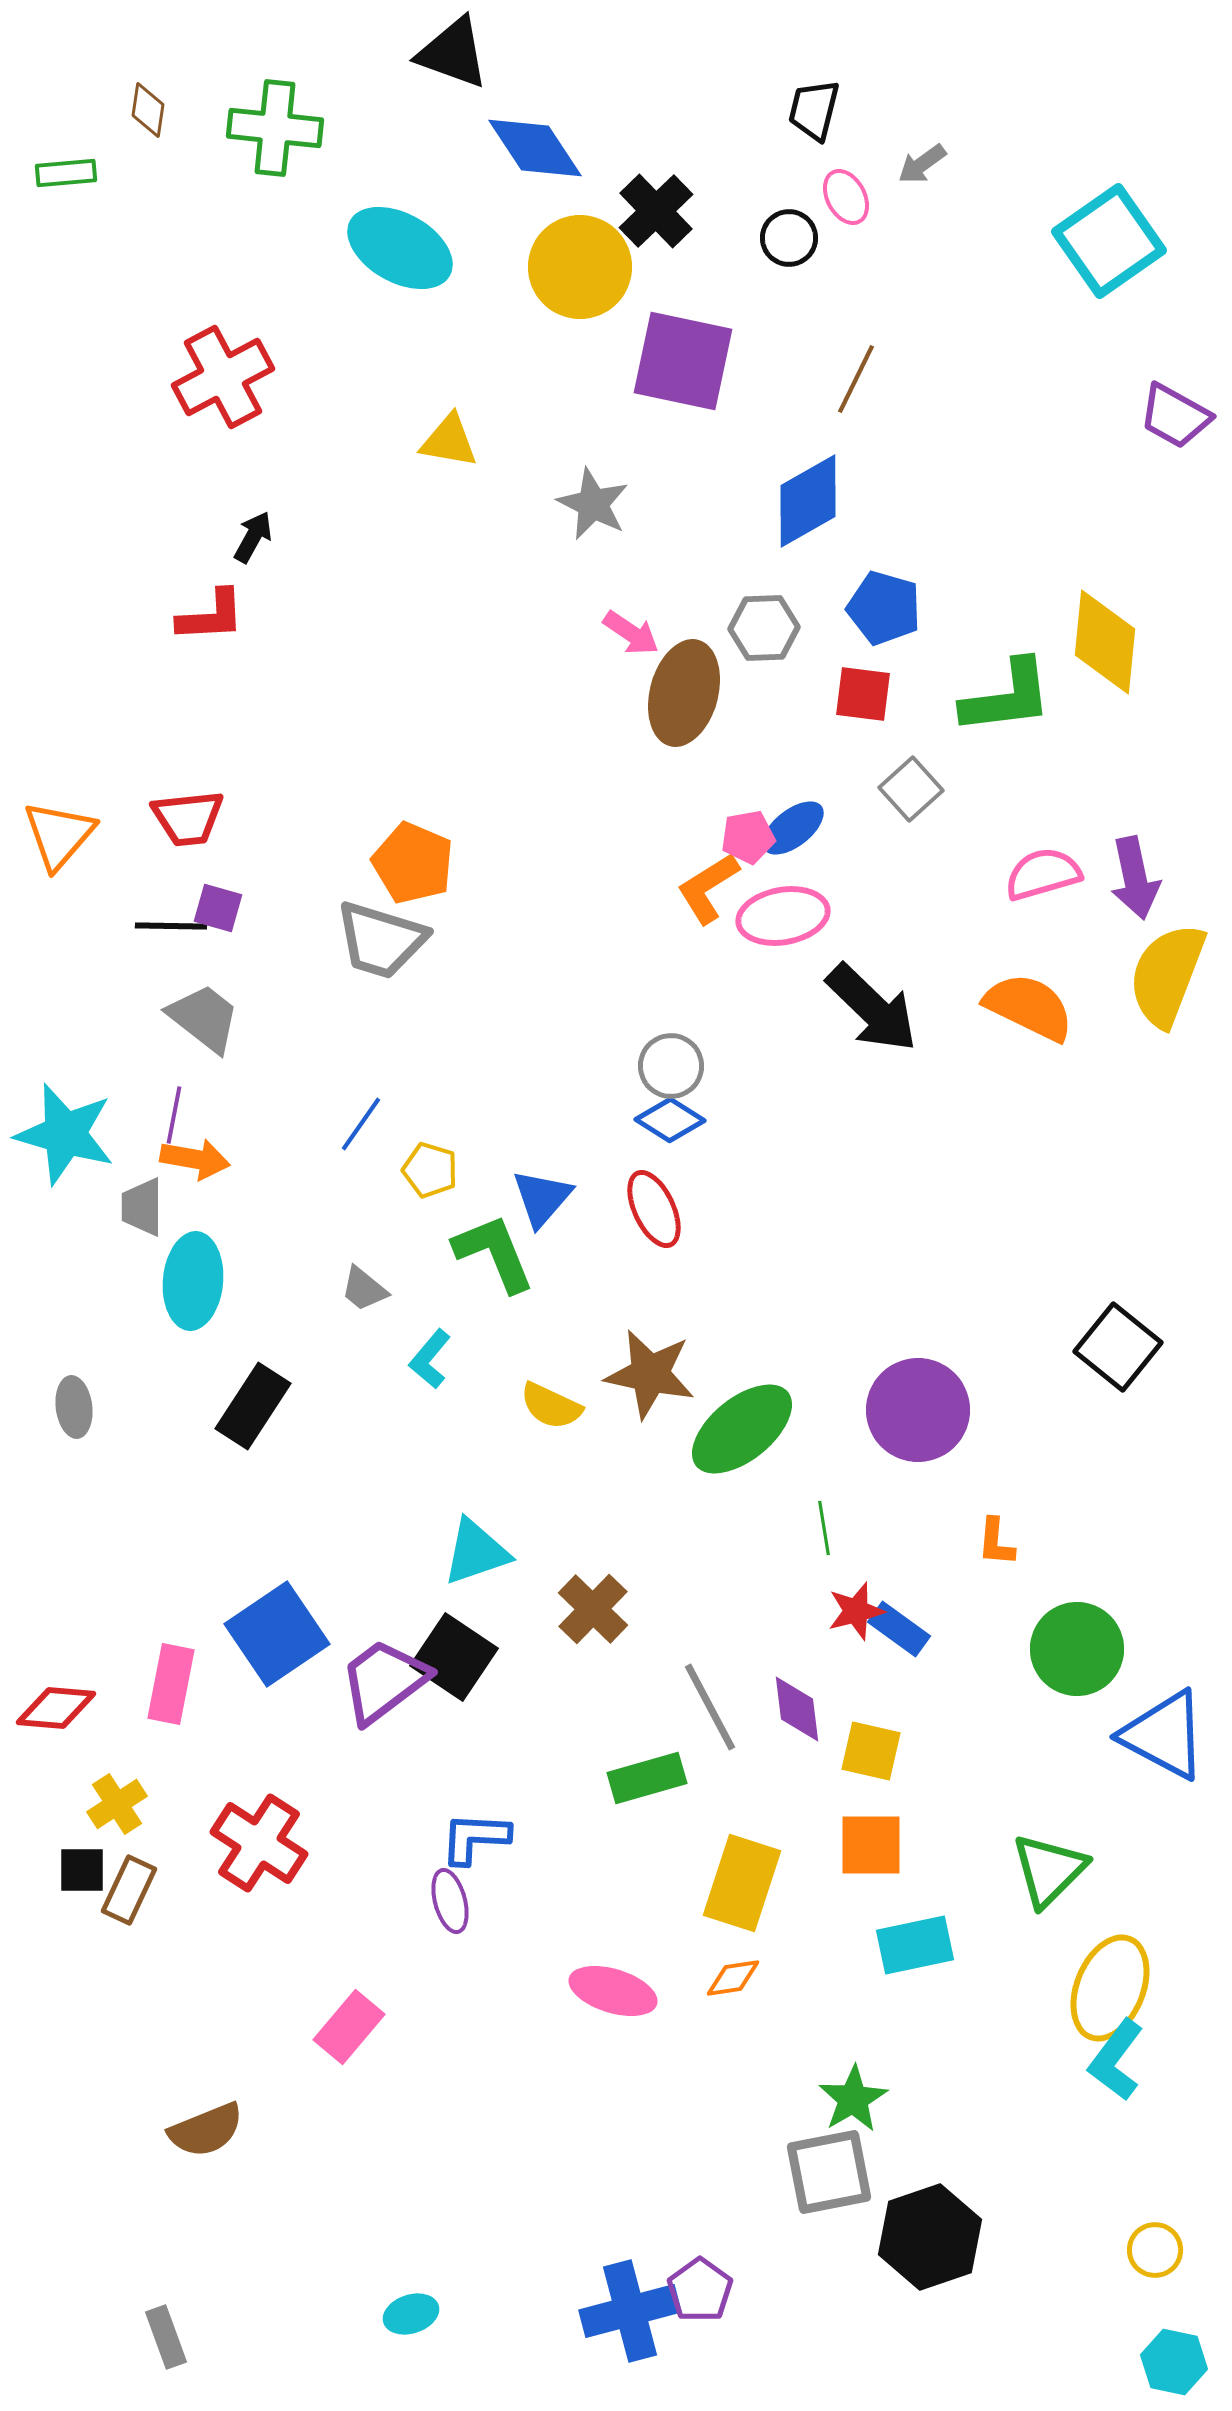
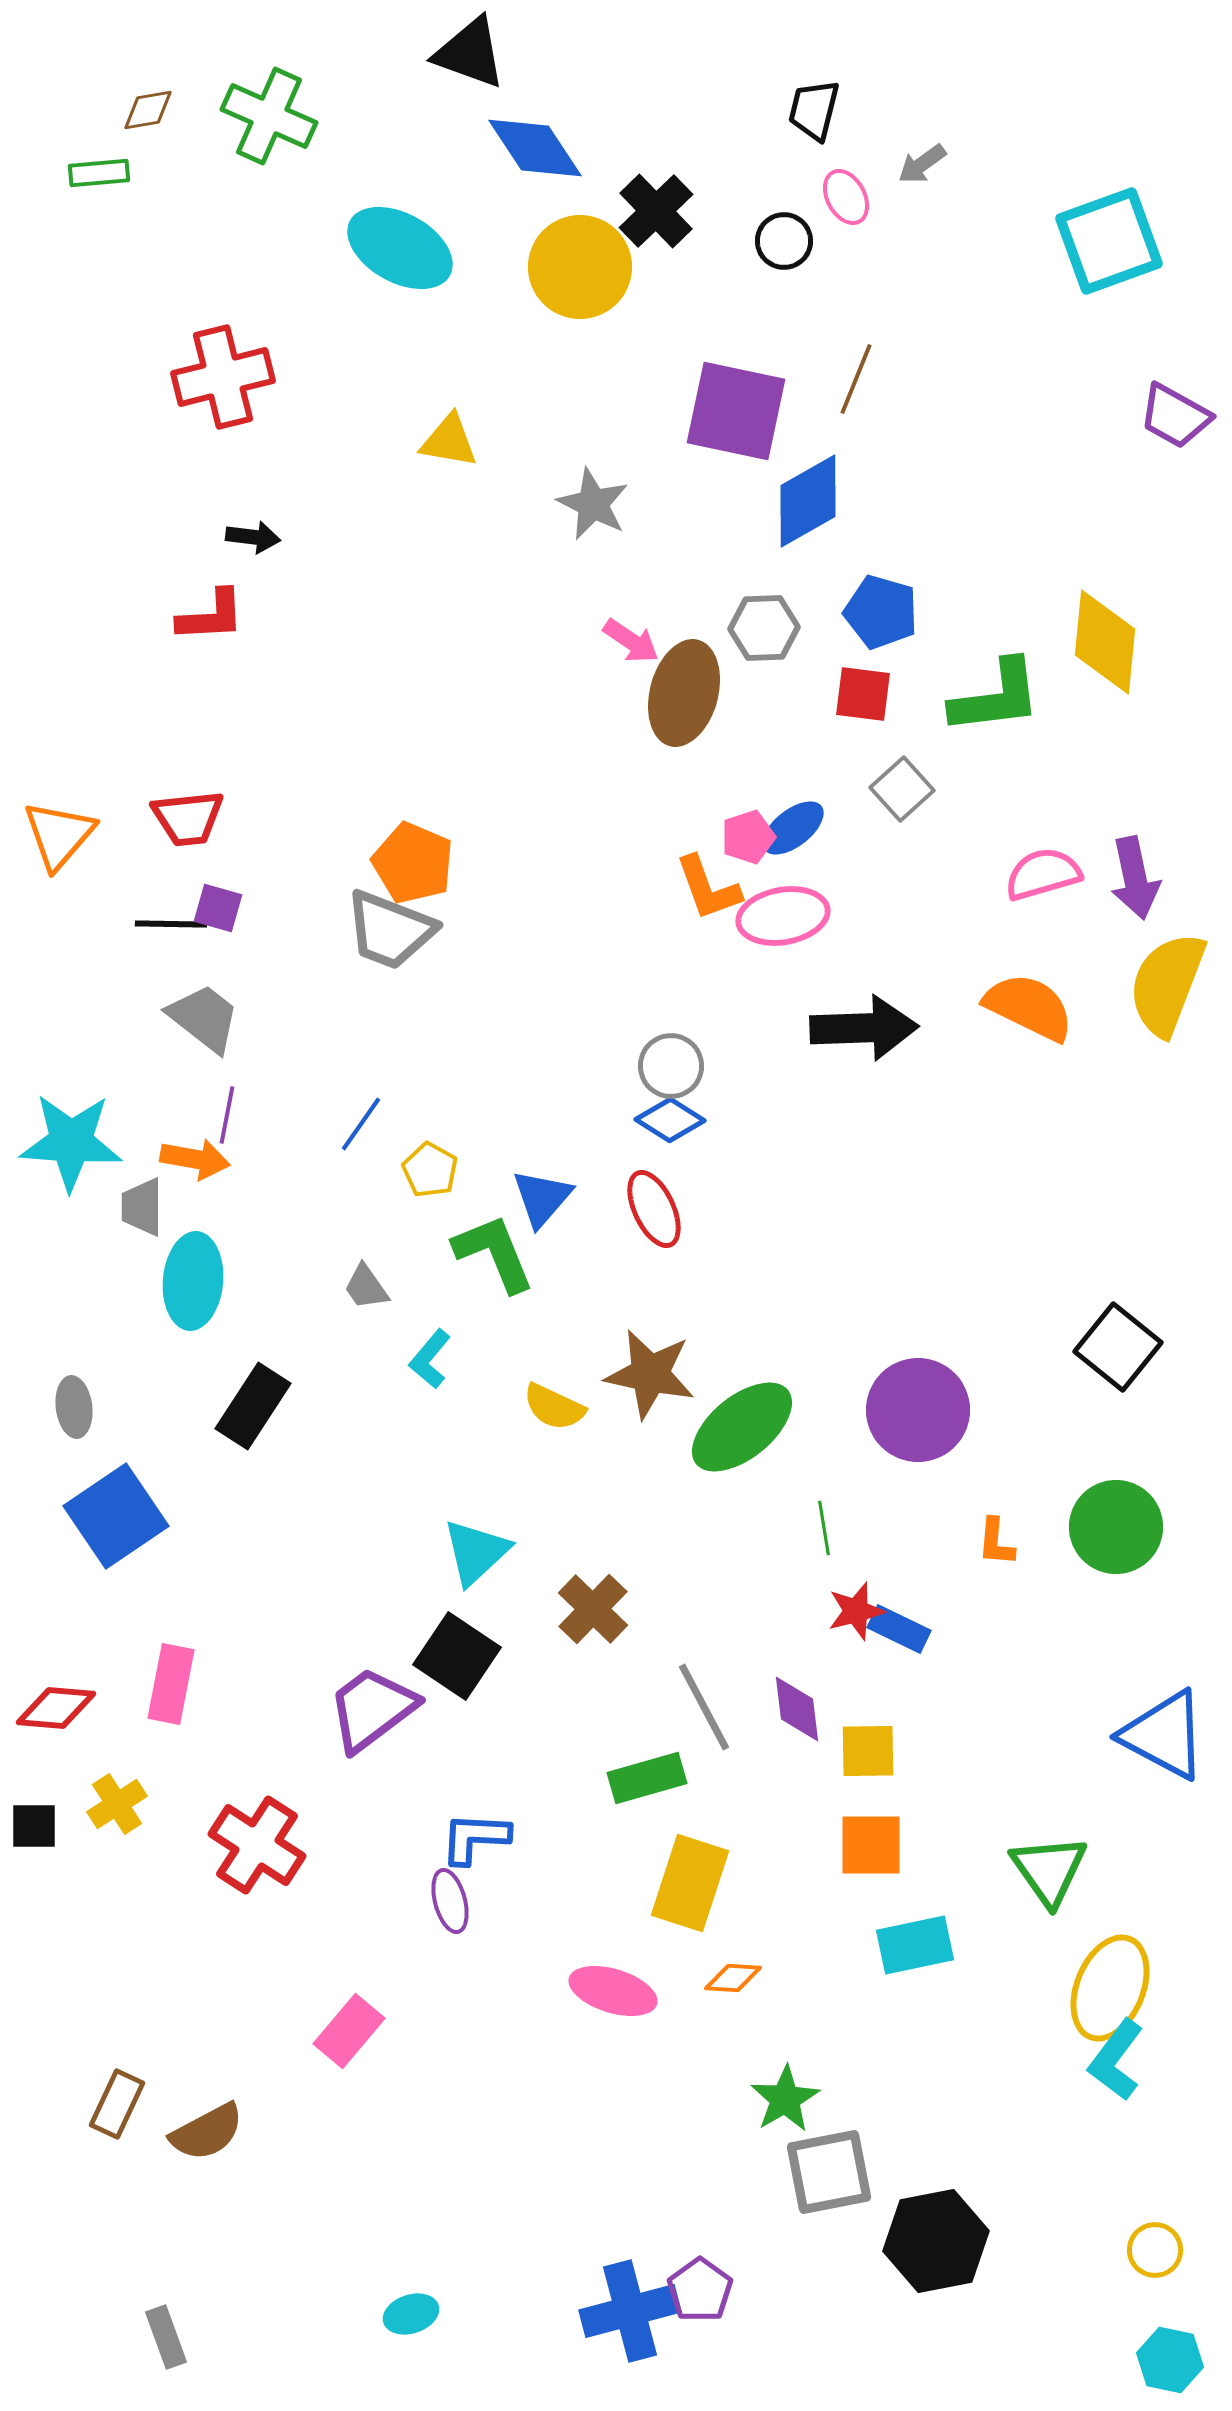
black triangle at (453, 53): moved 17 px right
brown diamond at (148, 110): rotated 72 degrees clockwise
green cross at (275, 128): moved 6 px left, 12 px up; rotated 18 degrees clockwise
green rectangle at (66, 173): moved 33 px right
black circle at (789, 238): moved 5 px left, 3 px down
cyan square at (1109, 241): rotated 15 degrees clockwise
purple square at (683, 361): moved 53 px right, 50 px down
red cross at (223, 377): rotated 14 degrees clockwise
brown line at (856, 379): rotated 4 degrees counterclockwise
black arrow at (253, 537): rotated 68 degrees clockwise
blue pentagon at (884, 608): moved 3 px left, 4 px down
pink arrow at (631, 633): moved 8 px down
green L-shape at (1007, 697): moved 11 px left
gray square at (911, 789): moved 9 px left
pink pentagon at (748, 837): rotated 8 degrees counterclockwise
orange L-shape at (708, 888): rotated 78 degrees counterclockwise
black line at (171, 926): moved 2 px up
gray trapezoid at (381, 940): moved 9 px right, 10 px up; rotated 4 degrees clockwise
yellow semicircle at (1167, 975): moved 9 px down
black arrow at (872, 1008): moved 8 px left, 20 px down; rotated 46 degrees counterclockwise
purple line at (174, 1115): moved 53 px right
cyan star at (65, 1134): moved 6 px right, 8 px down; rotated 12 degrees counterclockwise
yellow pentagon at (430, 1170): rotated 12 degrees clockwise
gray trapezoid at (364, 1289): moved 2 px right, 2 px up; rotated 16 degrees clockwise
yellow semicircle at (551, 1406): moved 3 px right, 1 px down
green ellipse at (742, 1429): moved 2 px up
cyan triangle at (476, 1552): rotated 24 degrees counterclockwise
blue rectangle at (899, 1629): rotated 10 degrees counterclockwise
blue square at (277, 1634): moved 161 px left, 118 px up
green circle at (1077, 1649): moved 39 px right, 122 px up
black square at (454, 1657): moved 3 px right, 1 px up
purple trapezoid at (384, 1681): moved 12 px left, 28 px down
gray line at (710, 1707): moved 6 px left
yellow square at (871, 1751): moved 3 px left; rotated 14 degrees counterclockwise
red cross at (259, 1843): moved 2 px left, 2 px down
black square at (82, 1870): moved 48 px left, 44 px up
green triangle at (1049, 1870): rotated 20 degrees counterclockwise
yellow rectangle at (742, 1883): moved 52 px left
brown rectangle at (129, 1890): moved 12 px left, 214 px down
orange diamond at (733, 1978): rotated 12 degrees clockwise
pink rectangle at (349, 2027): moved 4 px down
green star at (853, 2099): moved 68 px left
brown semicircle at (206, 2130): moved 1 px right, 2 px down; rotated 6 degrees counterclockwise
black hexagon at (930, 2237): moved 6 px right, 4 px down; rotated 8 degrees clockwise
cyan hexagon at (1174, 2362): moved 4 px left, 2 px up
